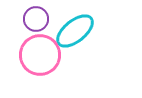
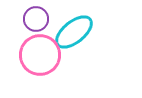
cyan ellipse: moved 1 px left, 1 px down
